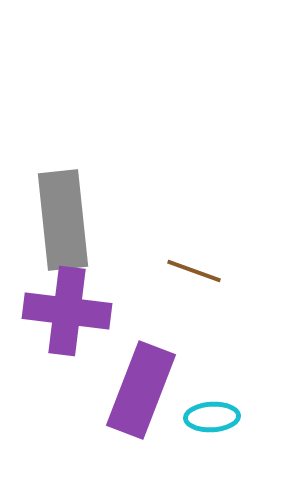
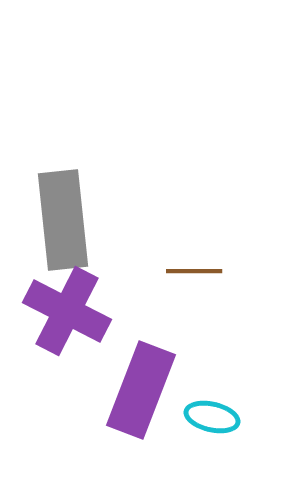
brown line: rotated 20 degrees counterclockwise
purple cross: rotated 20 degrees clockwise
cyan ellipse: rotated 16 degrees clockwise
